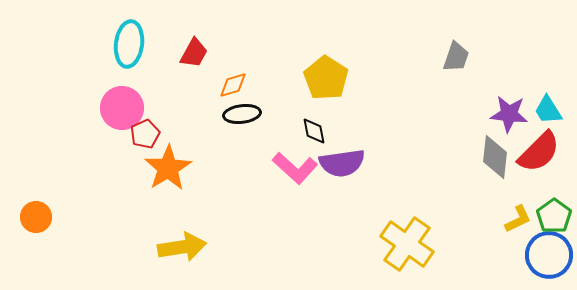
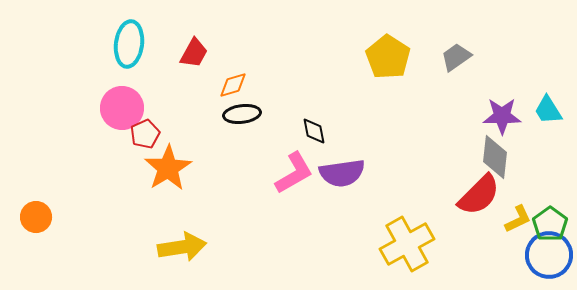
gray trapezoid: rotated 144 degrees counterclockwise
yellow pentagon: moved 62 px right, 21 px up
purple star: moved 7 px left, 2 px down; rotated 6 degrees counterclockwise
red semicircle: moved 60 px left, 43 px down
purple semicircle: moved 10 px down
pink L-shape: moved 1 px left, 5 px down; rotated 72 degrees counterclockwise
green pentagon: moved 4 px left, 8 px down
yellow cross: rotated 26 degrees clockwise
